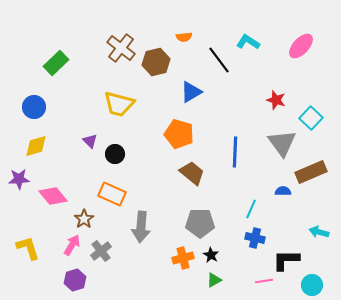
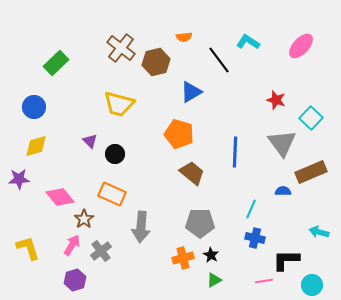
pink diamond: moved 7 px right, 1 px down
